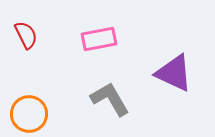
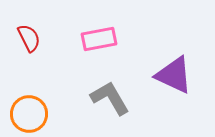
red semicircle: moved 3 px right, 3 px down
purple triangle: moved 2 px down
gray L-shape: moved 1 px up
